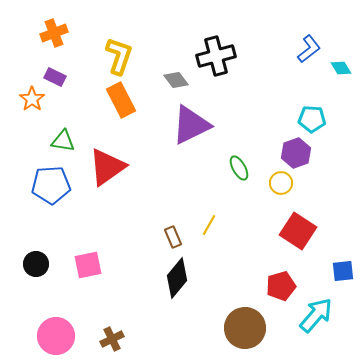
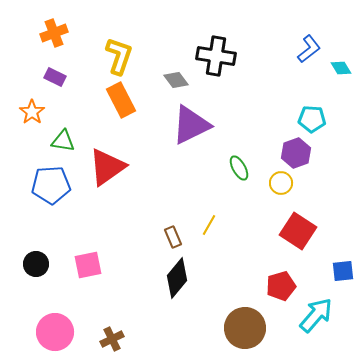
black cross: rotated 24 degrees clockwise
orange star: moved 13 px down
pink circle: moved 1 px left, 4 px up
